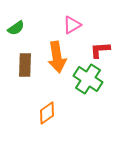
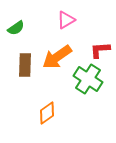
pink triangle: moved 6 px left, 5 px up
orange arrow: rotated 64 degrees clockwise
